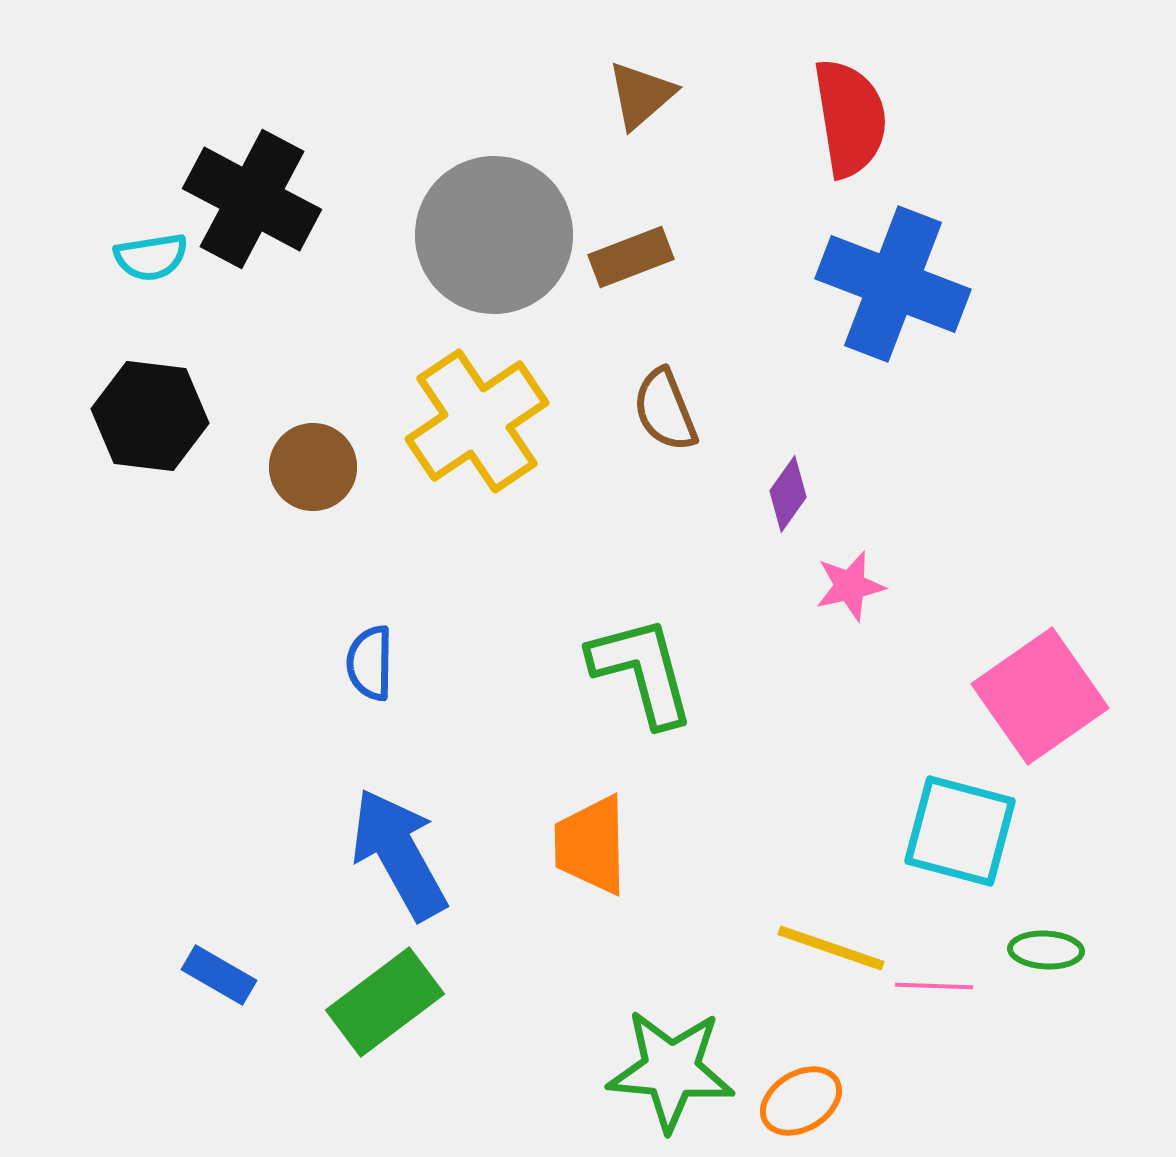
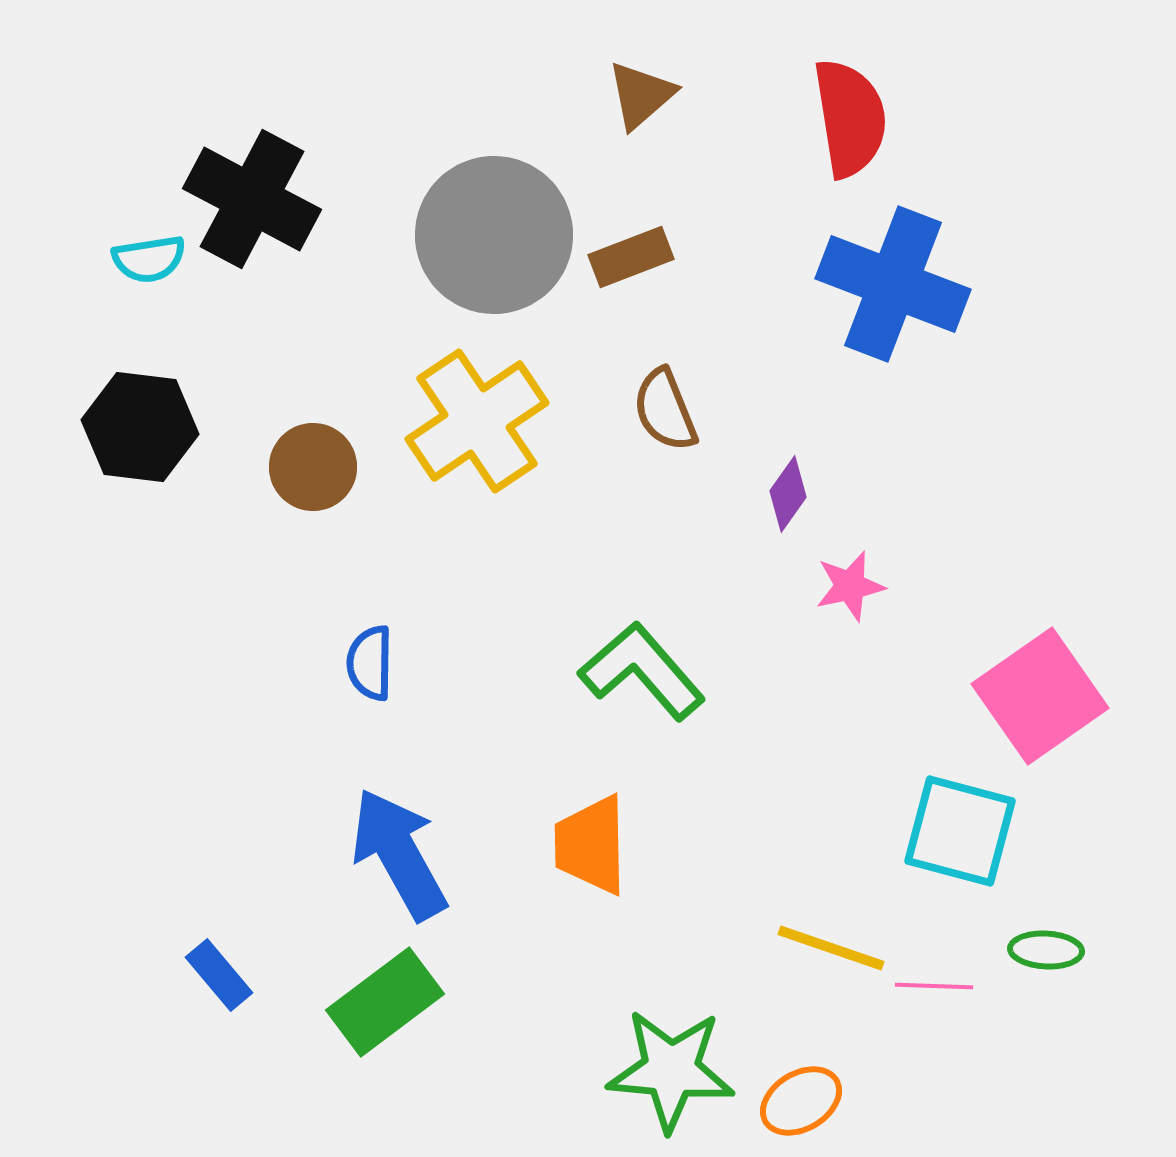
cyan semicircle: moved 2 px left, 2 px down
black hexagon: moved 10 px left, 11 px down
green L-shape: rotated 26 degrees counterclockwise
blue rectangle: rotated 20 degrees clockwise
